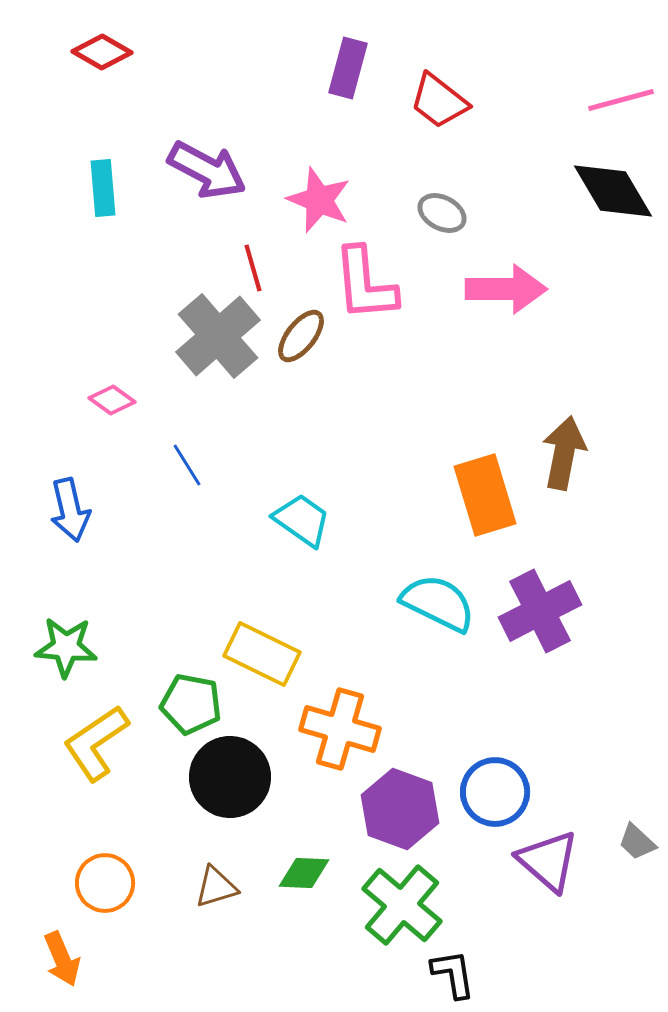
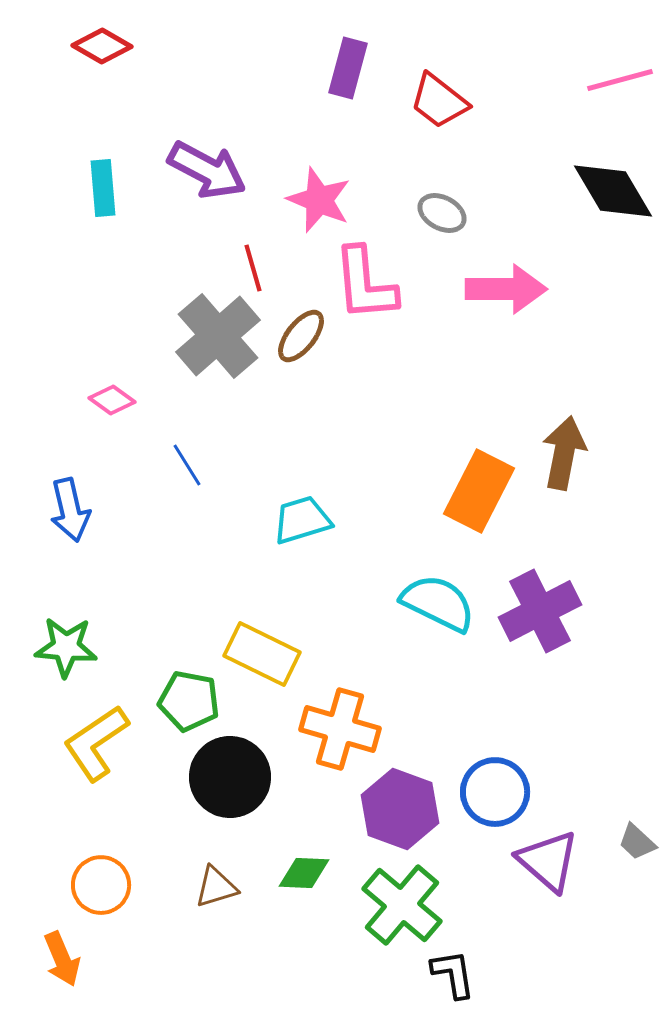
red diamond: moved 6 px up
pink line: moved 1 px left, 20 px up
orange rectangle: moved 6 px left, 4 px up; rotated 44 degrees clockwise
cyan trapezoid: rotated 52 degrees counterclockwise
green pentagon: moved 2 px left, 3 px up
orange circle: moved 4 px left, 2 px down
